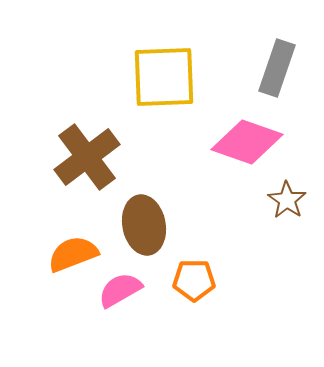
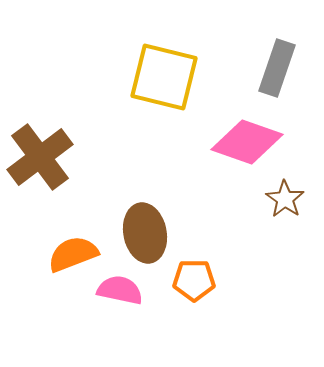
yellow square: rotated 16 degrees clockwise
brown cross: moved 47 px left
brown star: moved 2 px left, 1 px up
brown ellipse: moved 1 px right, 8 px down
pink semicircle: rotated 42 degrees clockwise
